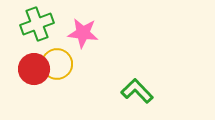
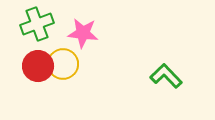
yellow circle: moved 6 px right
red circle: moved 4 px right, 3 px up
green L-shape: moved 29 px right, 15 px up
